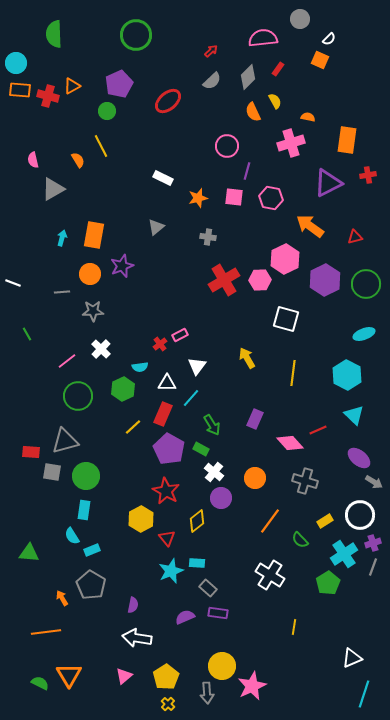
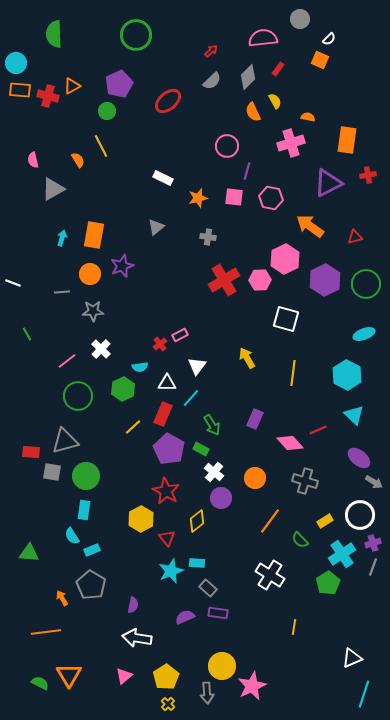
cyan cross at (344, 554): moved 2 px left
